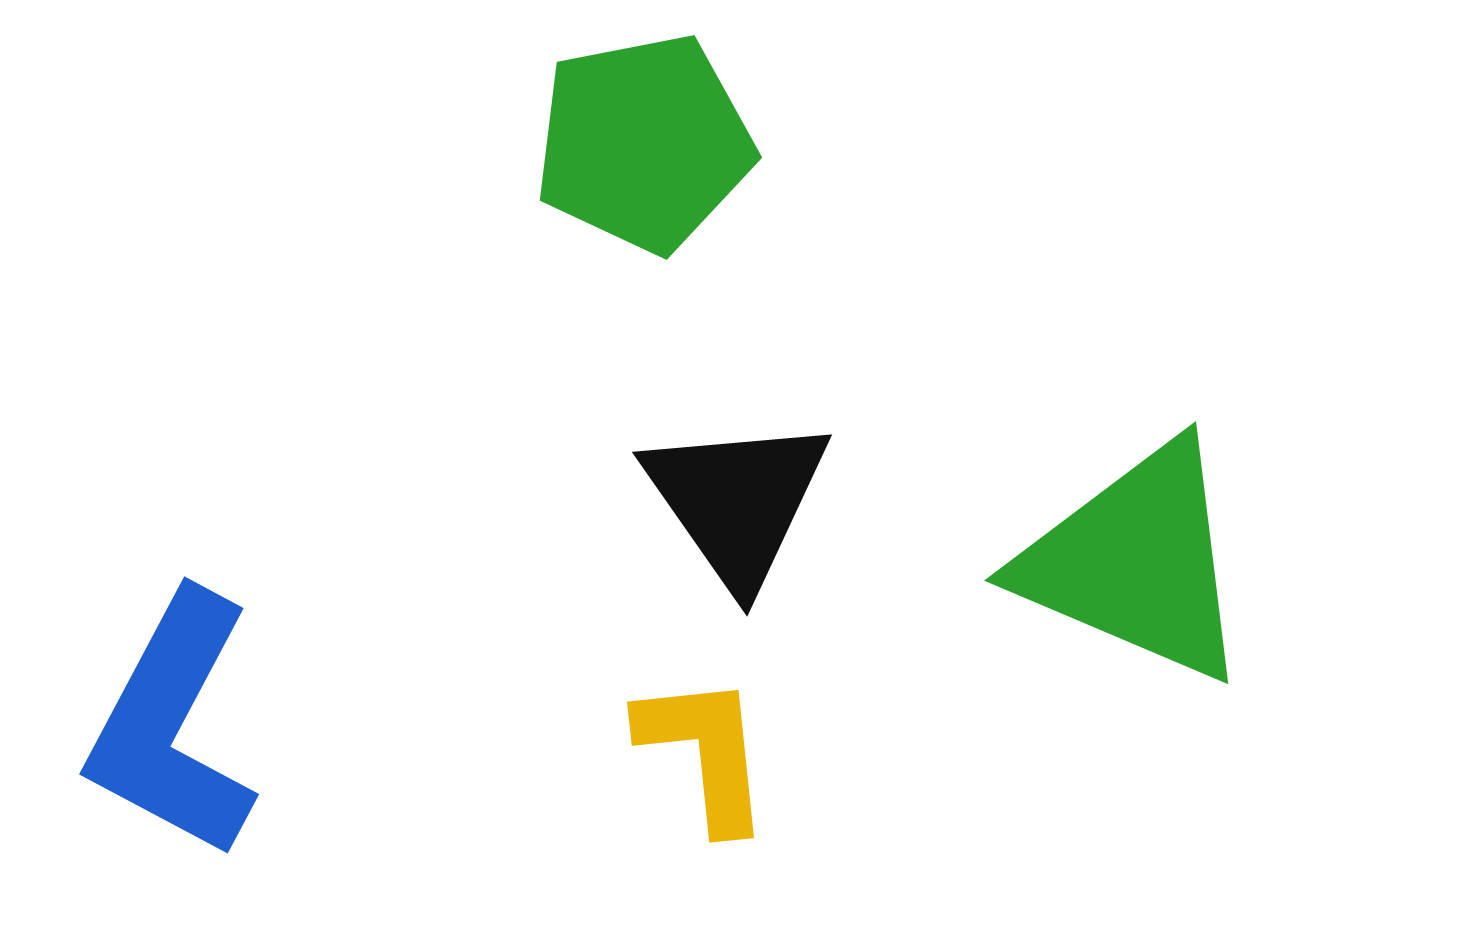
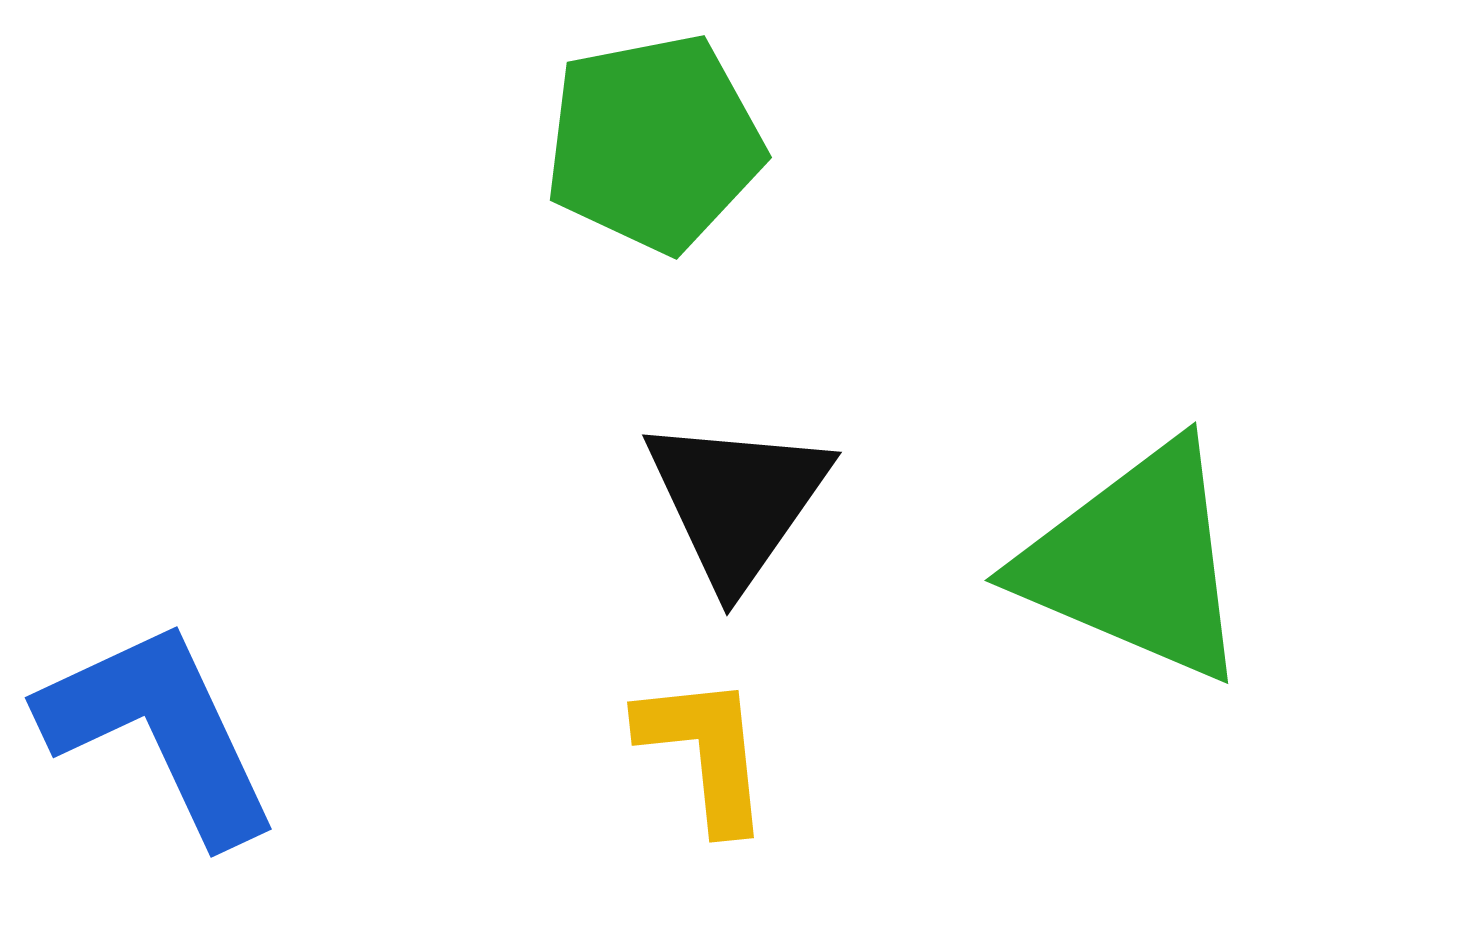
green pentagon: moved 10 px right
black triangle: rotated 10 degrees clockwise
blue L-shape: moved 13 px left, 6 px down; rotated 127 degrees clockwise
